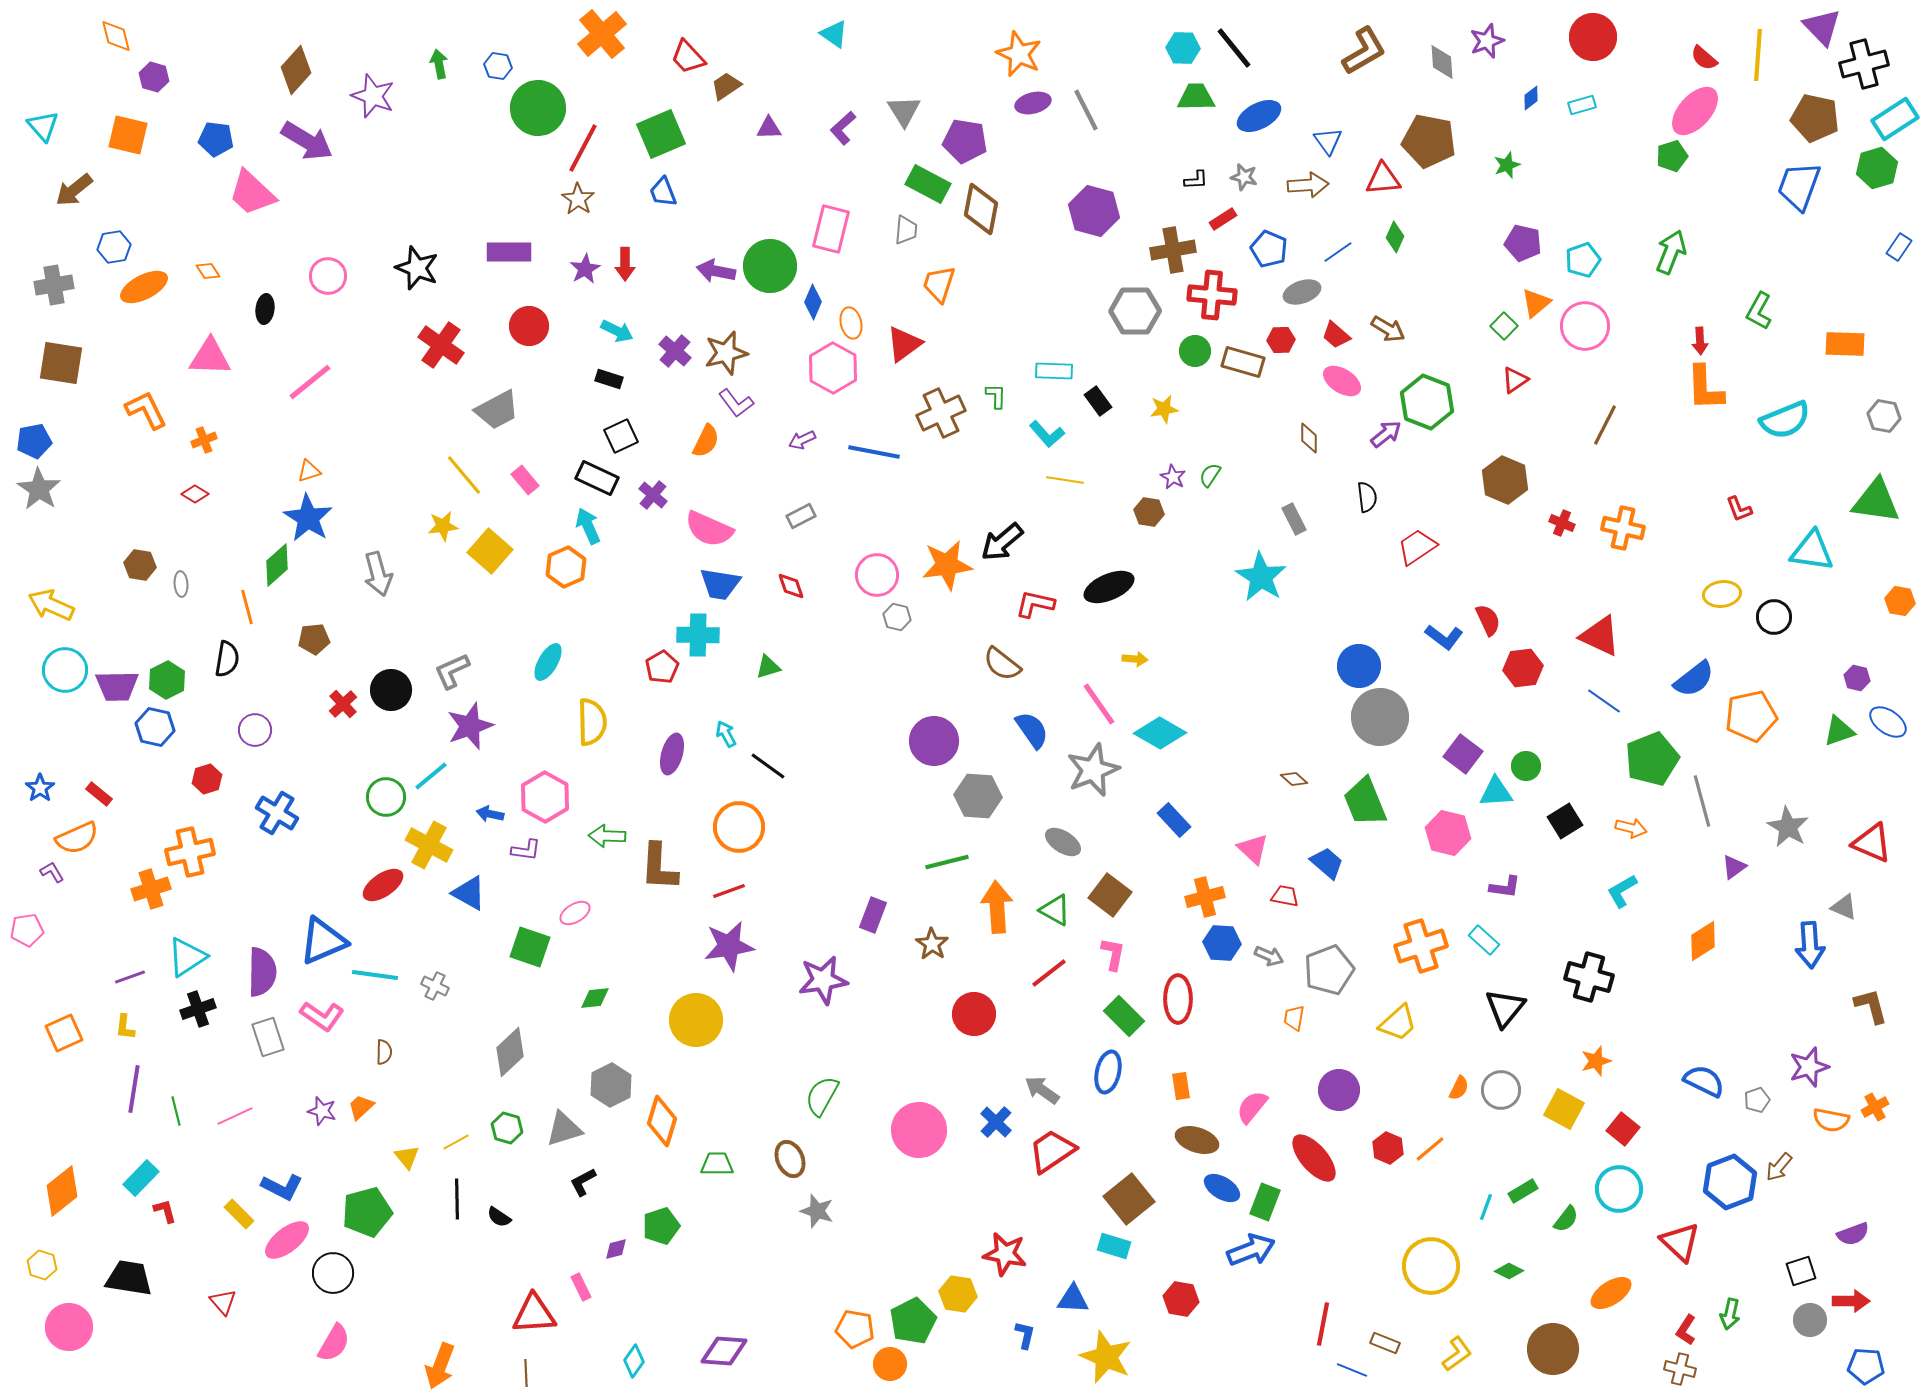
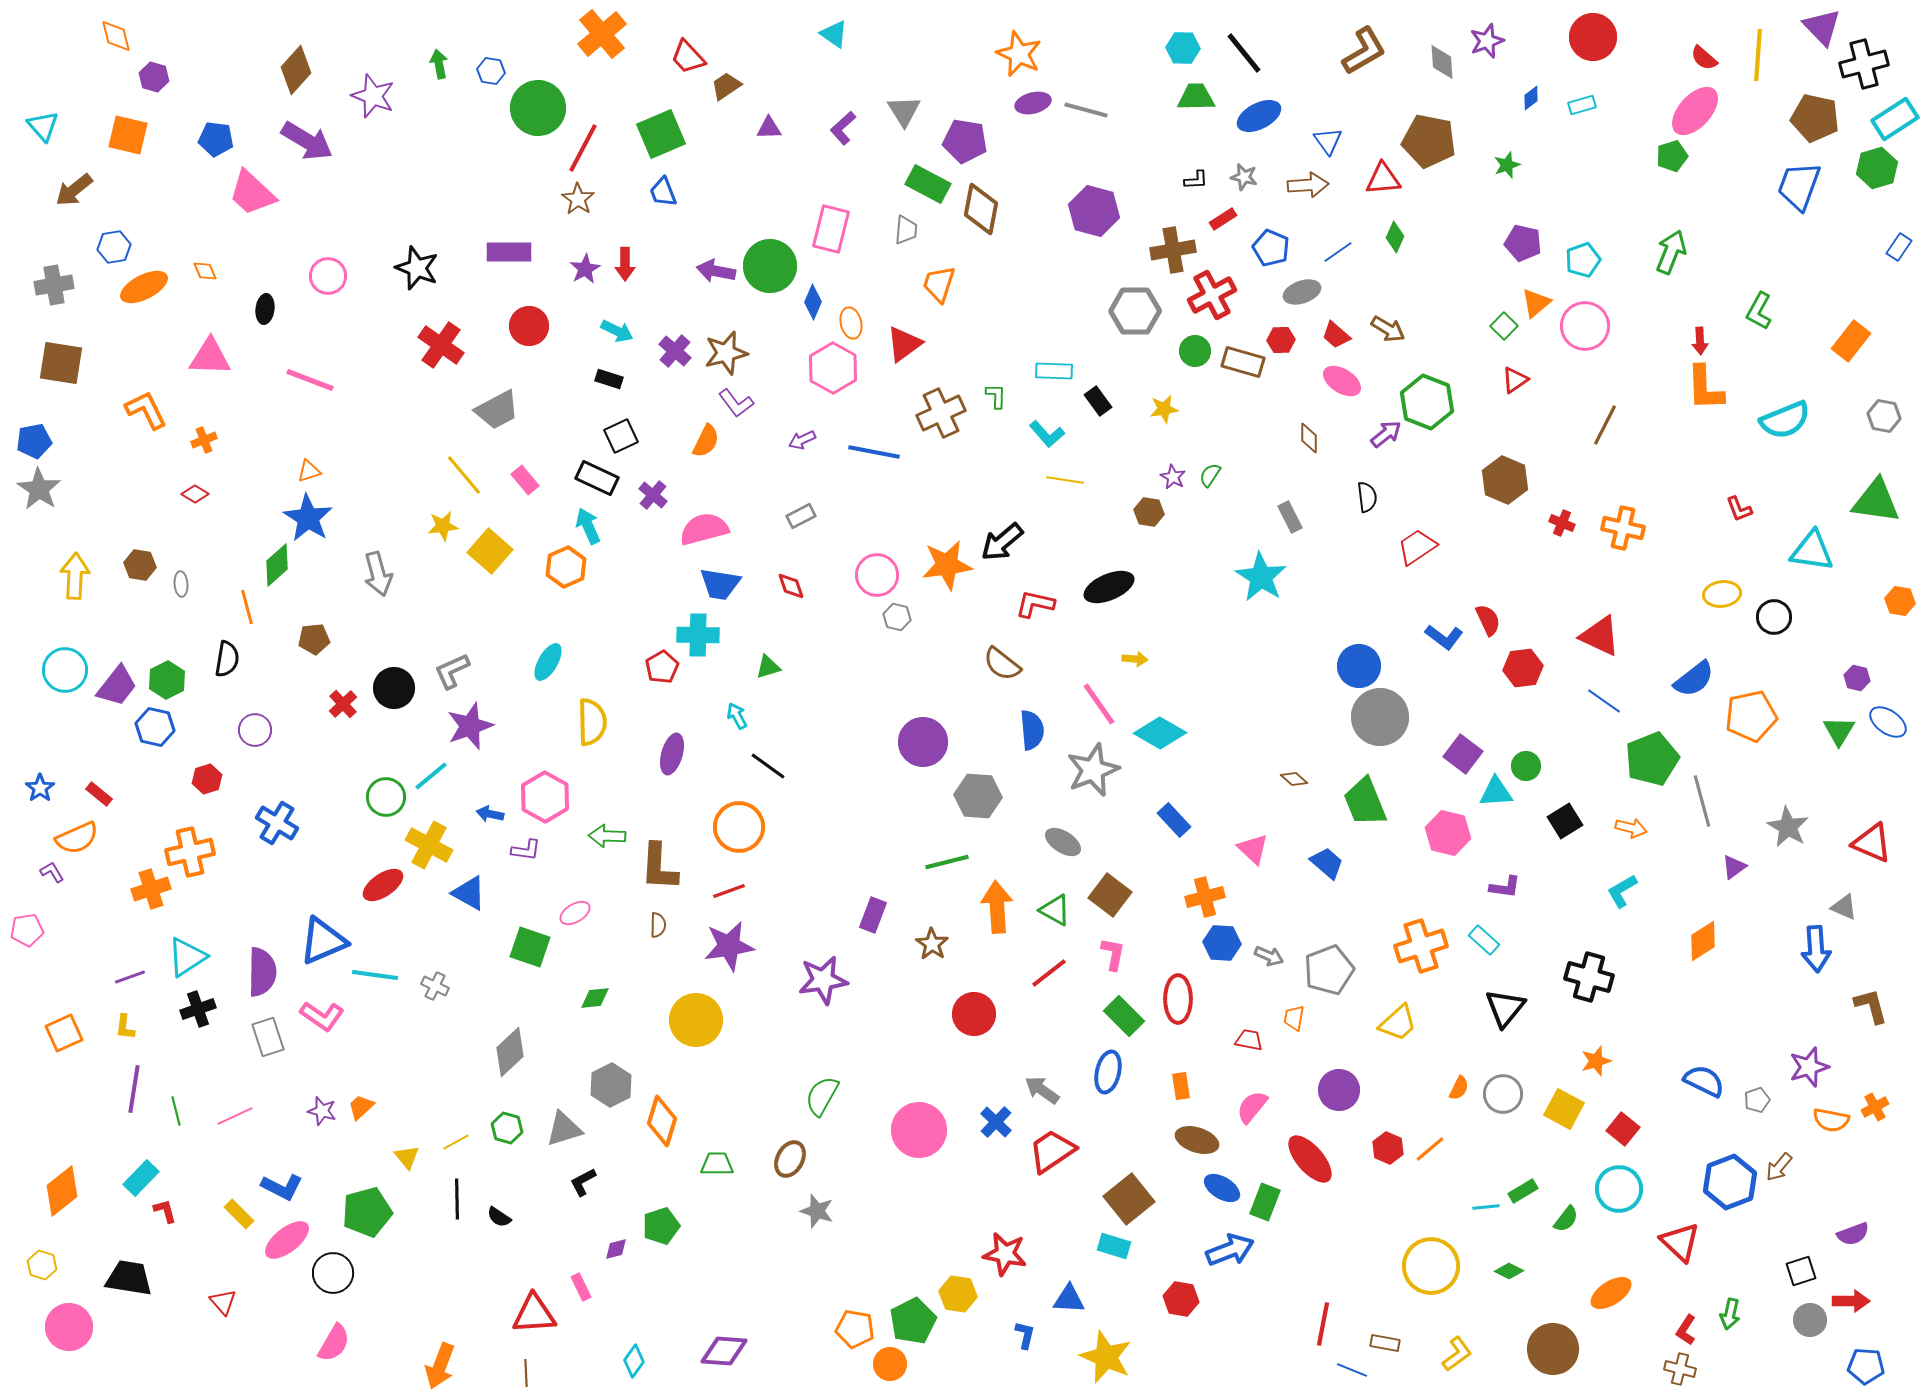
black line at (1234, 48): moved 10 px right, 5 px down
blue hexagon at (498, 66): moved 7 px left, 5 px down
gray line at (1086, 110): rotated 48 degrees counterclockwise
blue pentagon at (1269, 249): moved 2 px right, 1 px up
orange diamond at (208, 271): moved 3 px left; rotated 10 degrees clockwise
red cross at (1212, 295): rotated 33 degrees counterclockwise
orange rectangle at (1845, 344): moved 6 px right, 3 px up; rotated 54 degrees counterclockwise
pink line at (310, 382): moved 2 px up; rotated 60 degrees clockwise
gray rectangle at (1294, 519): moved 4 px left, 2 px up
pink semicircle at (709, 529): moved 5 px left; rotated 141 degrees clockwise
yellow arrow at (51, 605): moved 24 px right, 29 px up; rotated 69 degrees clockwise
purple trapezoid at (117, 686): rotated 51 degrees counterclockwise
black circle at (391, 690): moved 3 px right, 2 px up
blue semicircle at (1032, 730): rotated 30 degrees clockwise
green triangle at (1839, 731): rotated 40 degrees counterclockwise
cyan arrow at (726, 734): moved 11 px right, 18 px up
purple circle at (934, 741): moved 11 px left, 1 px down
blue cross at (277, 813): moved 10 px down
red trapezoid at (1285, 896): moved 36 px left, 144 px down
blue arrow at (1810, 945): moved 6 px right, 4 px down
brown semicircle at (384, 1052): moved 274 px right, 127 px up
gray circle at (1501, 1090): moved 2 px right, 4 px down
red ellipse at (1314, 1158): moved 4 px left, 1 px down
brown ellipse at (790, 1159): rotated 51 degrees clockwise
cyan line at (1486, 1207): rotated 64 degrees clockwise
blue arrow at (1251, 1250): moved 21 px left
blue triangle at (1073, 1299): moved 4 px left
brown rectangle at (1385, 1343): rotated 12 degrees counterclockwise
